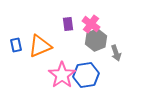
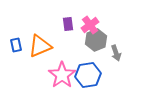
pink cross: moved 1 px left, 1 px down; rotated 18 degrees clockwise
blue hexagon: moved 2 px right
